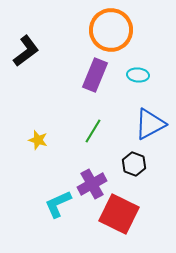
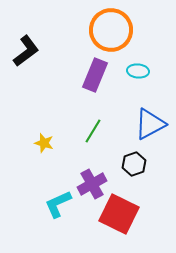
cyan ellipse: moved 4 px up
yellow star: moved 6 px right, 3 px down
black hexagon: rotated 20 degrees clockwise
